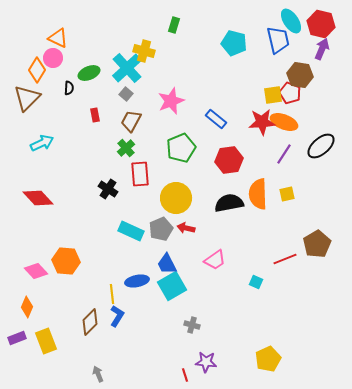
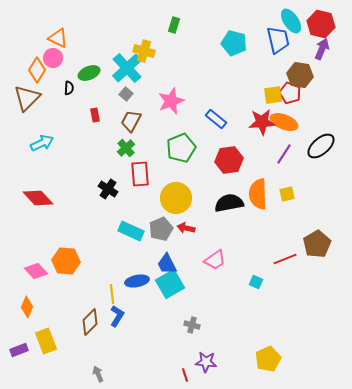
cyan square at (172, 286): moved 2 px left, 2 px up
purple rectangle at (17, 338): moved 2 px right, 12 px down
